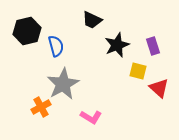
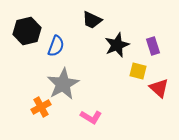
blue semicircle: rotated 35 degrees clockwise
